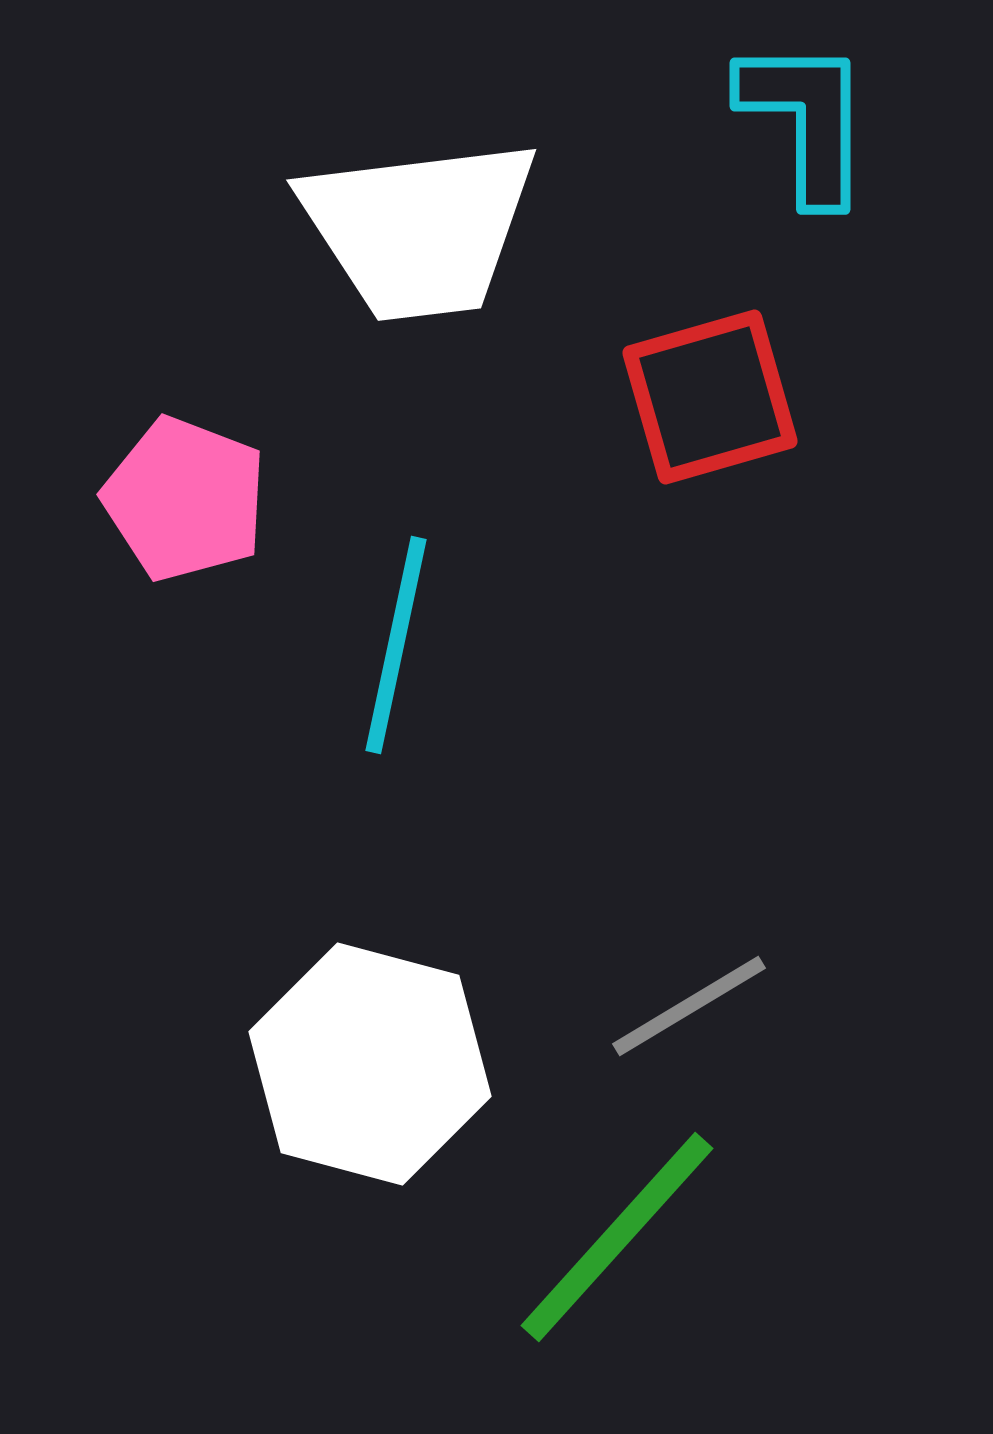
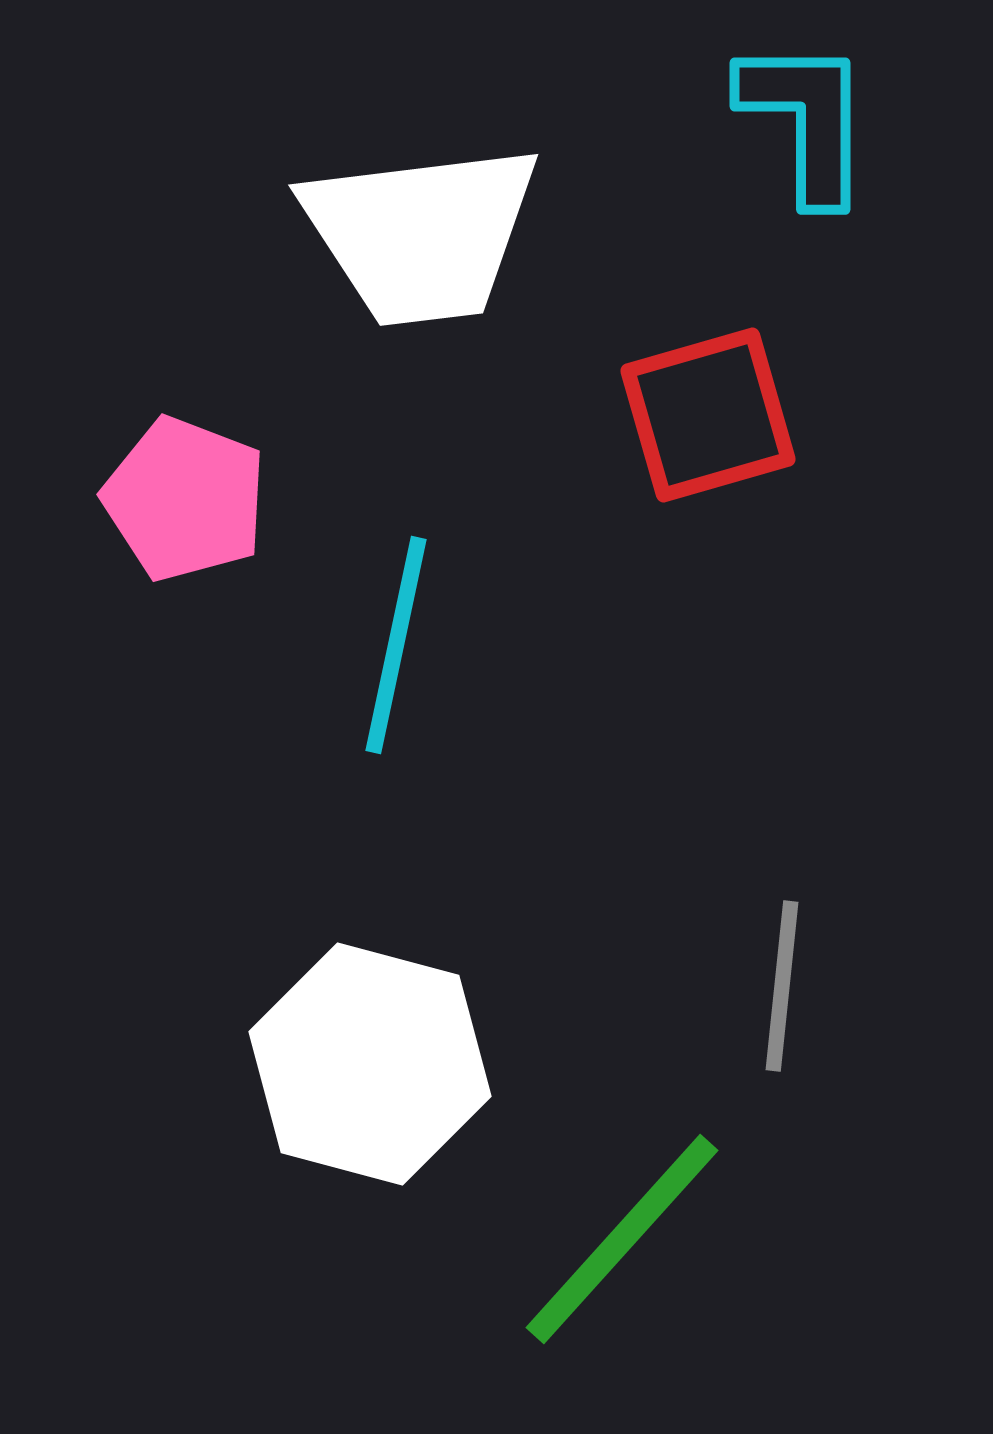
white trapezoid: moved 2 px right, 5 px down
red square: moved 2 px left, 18 px down
gray line: moved 93 px right, 20 px up; rotated 53 degrees counterclockwise
green line: moved 5 px right, 2 px down
